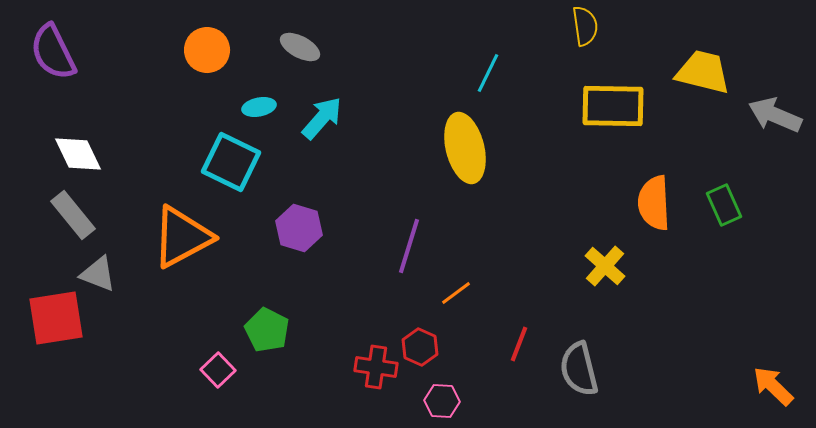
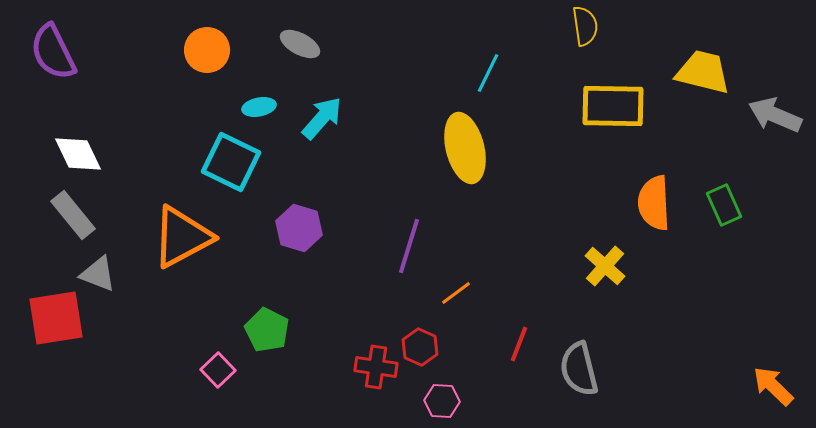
gray ellipse: moved 3 px up
